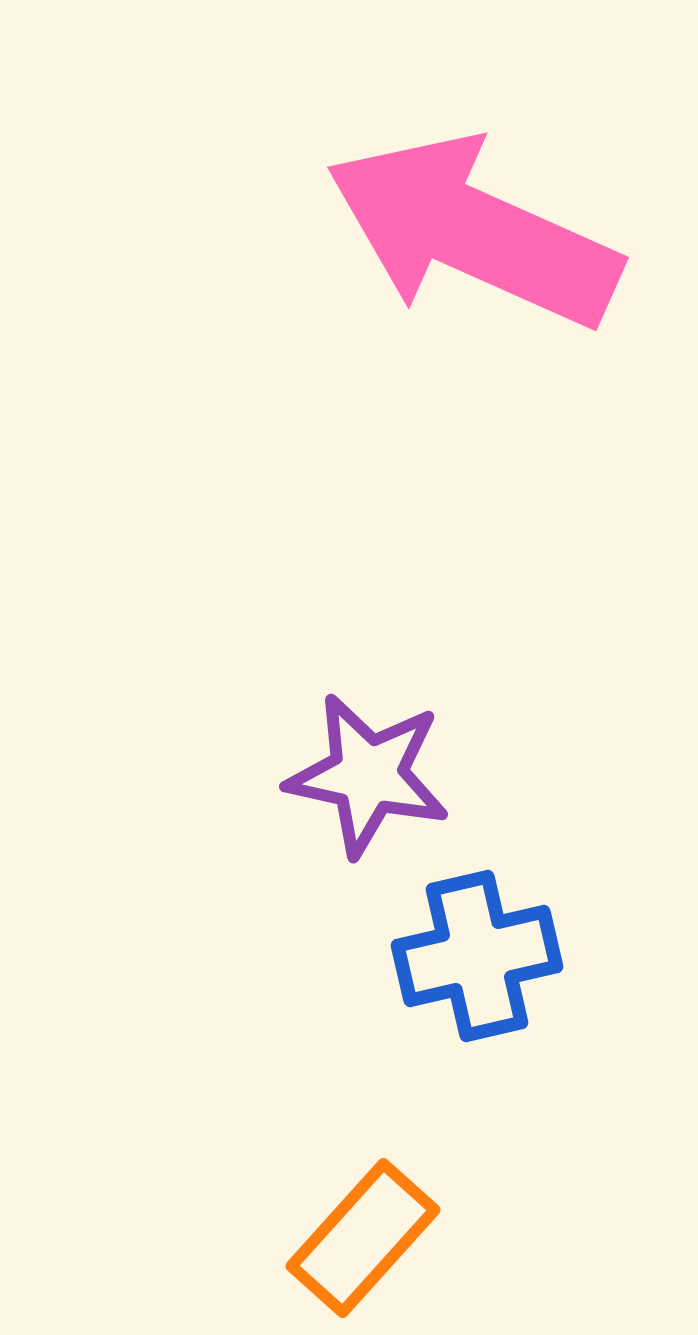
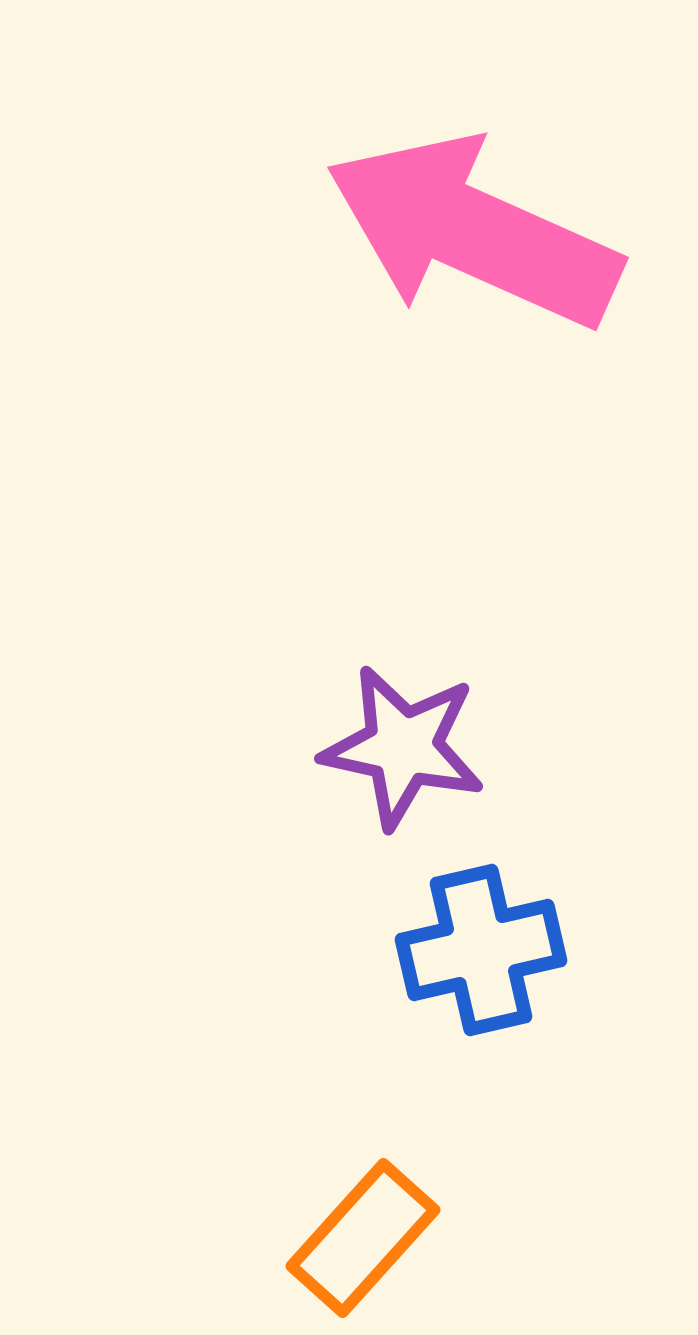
purple star: moved 35 px right, 28 px up
blue cross: moved 4 px right, 6 px up
